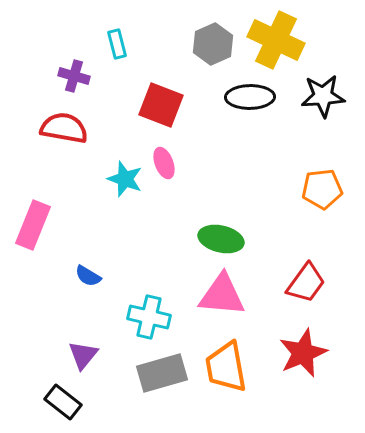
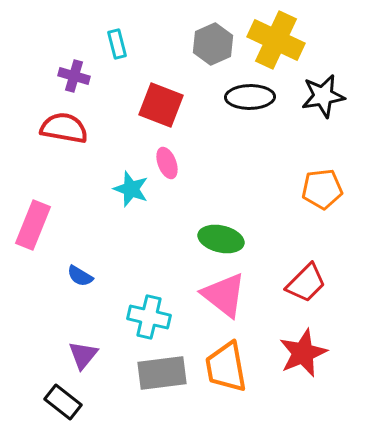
black star: rotated 6 degrees counterclockwise
pink ellipse: moved 3 px right
cyan star: moved 6 px right, 10 px down
blue semicircle: moved 8 px left
red trapezoid: rotated 9 degrees clockwise
pink triangle: moved 2 px right; rotated 33 degrees clockwise
gray rectangle: rotated 9 degrees clockwise
